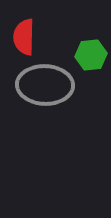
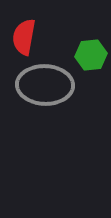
red semicircle: rotated 9 degrees clockwise
